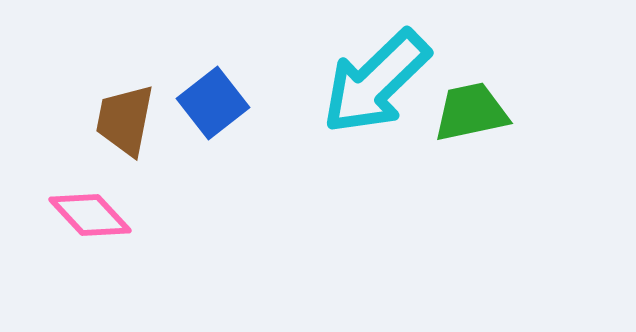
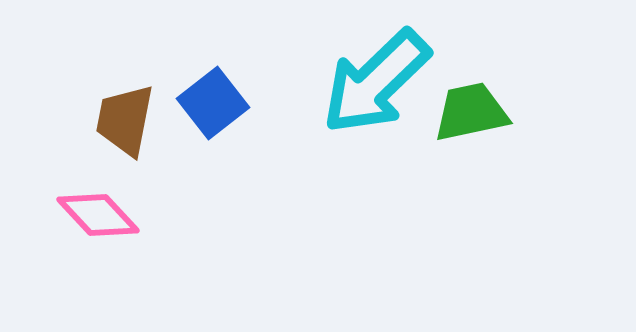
pink diamond: moved 8 px right
